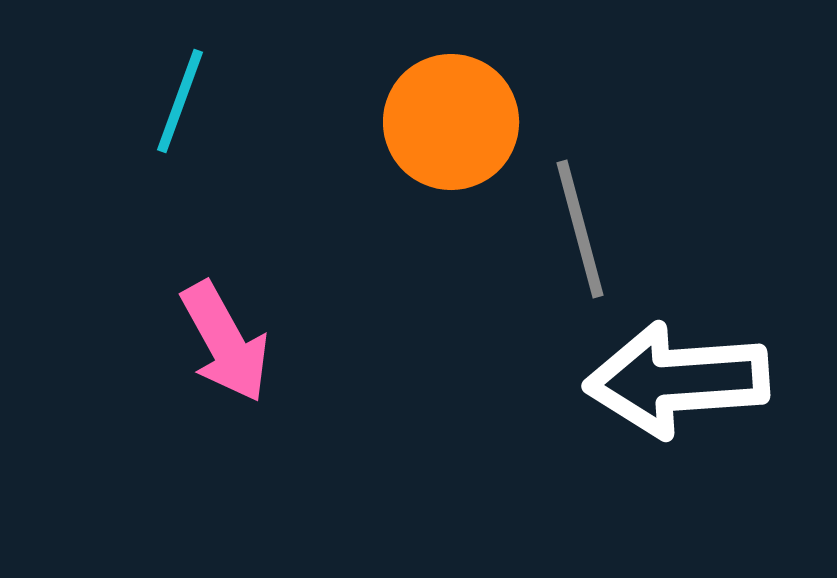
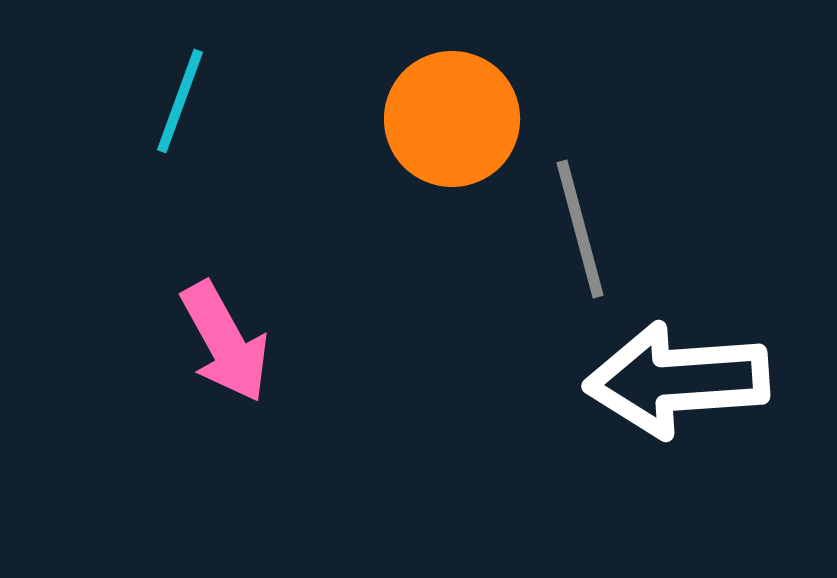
orange circle: moved 1 px right, 3 px up
